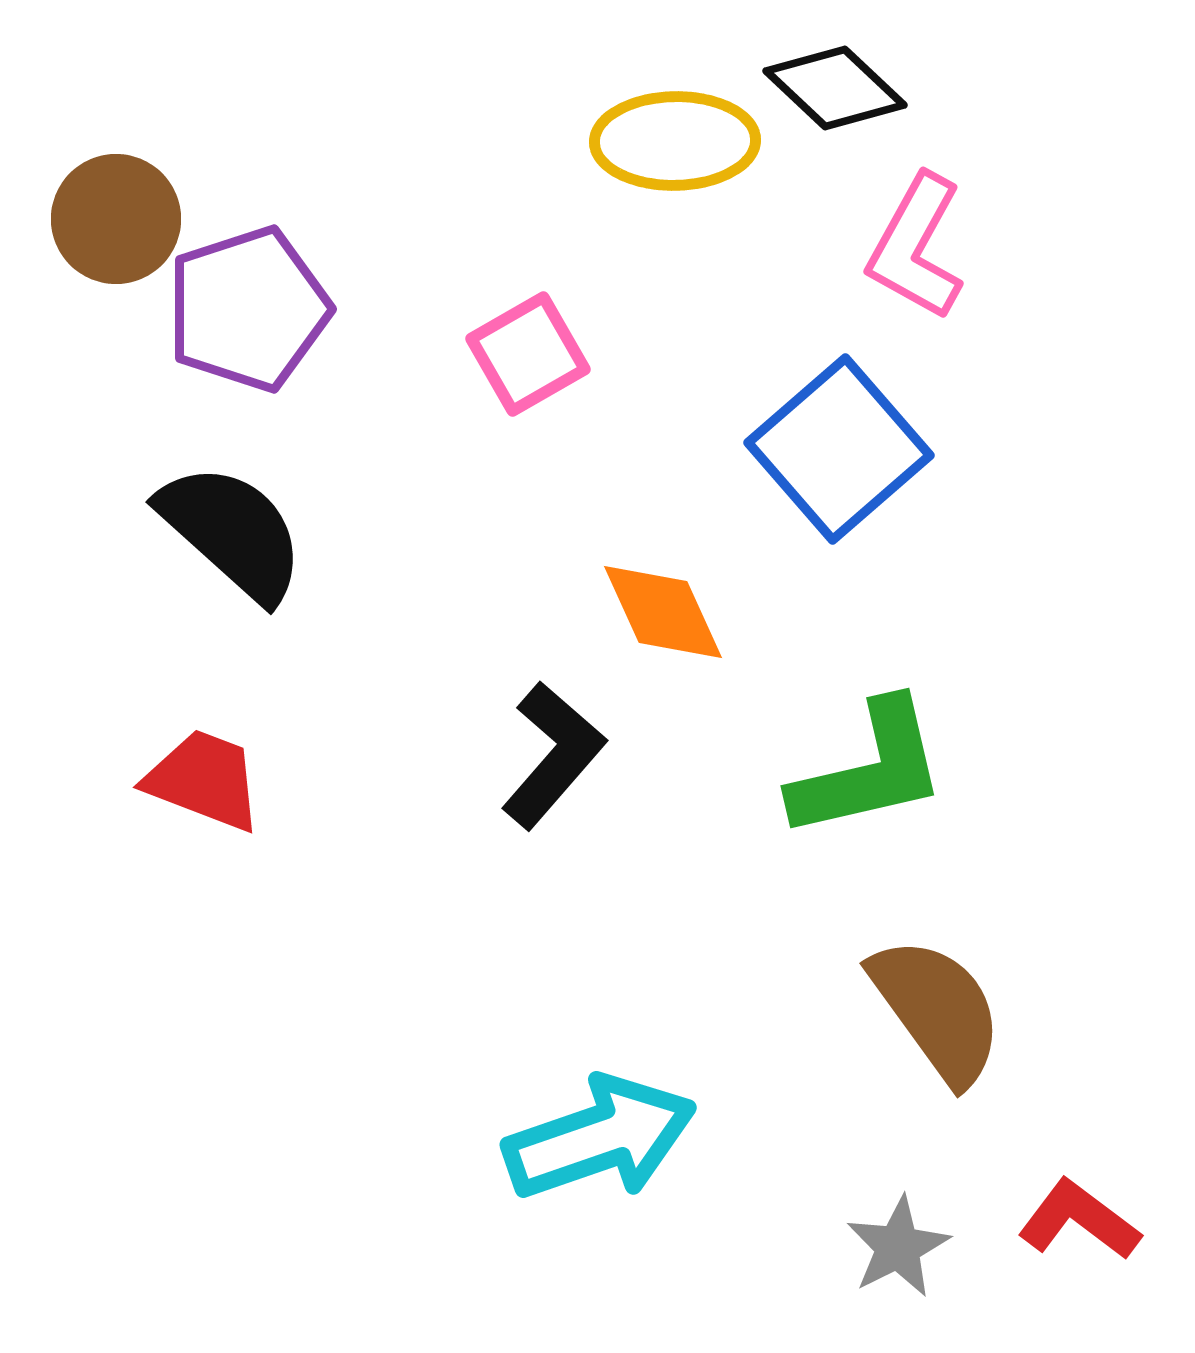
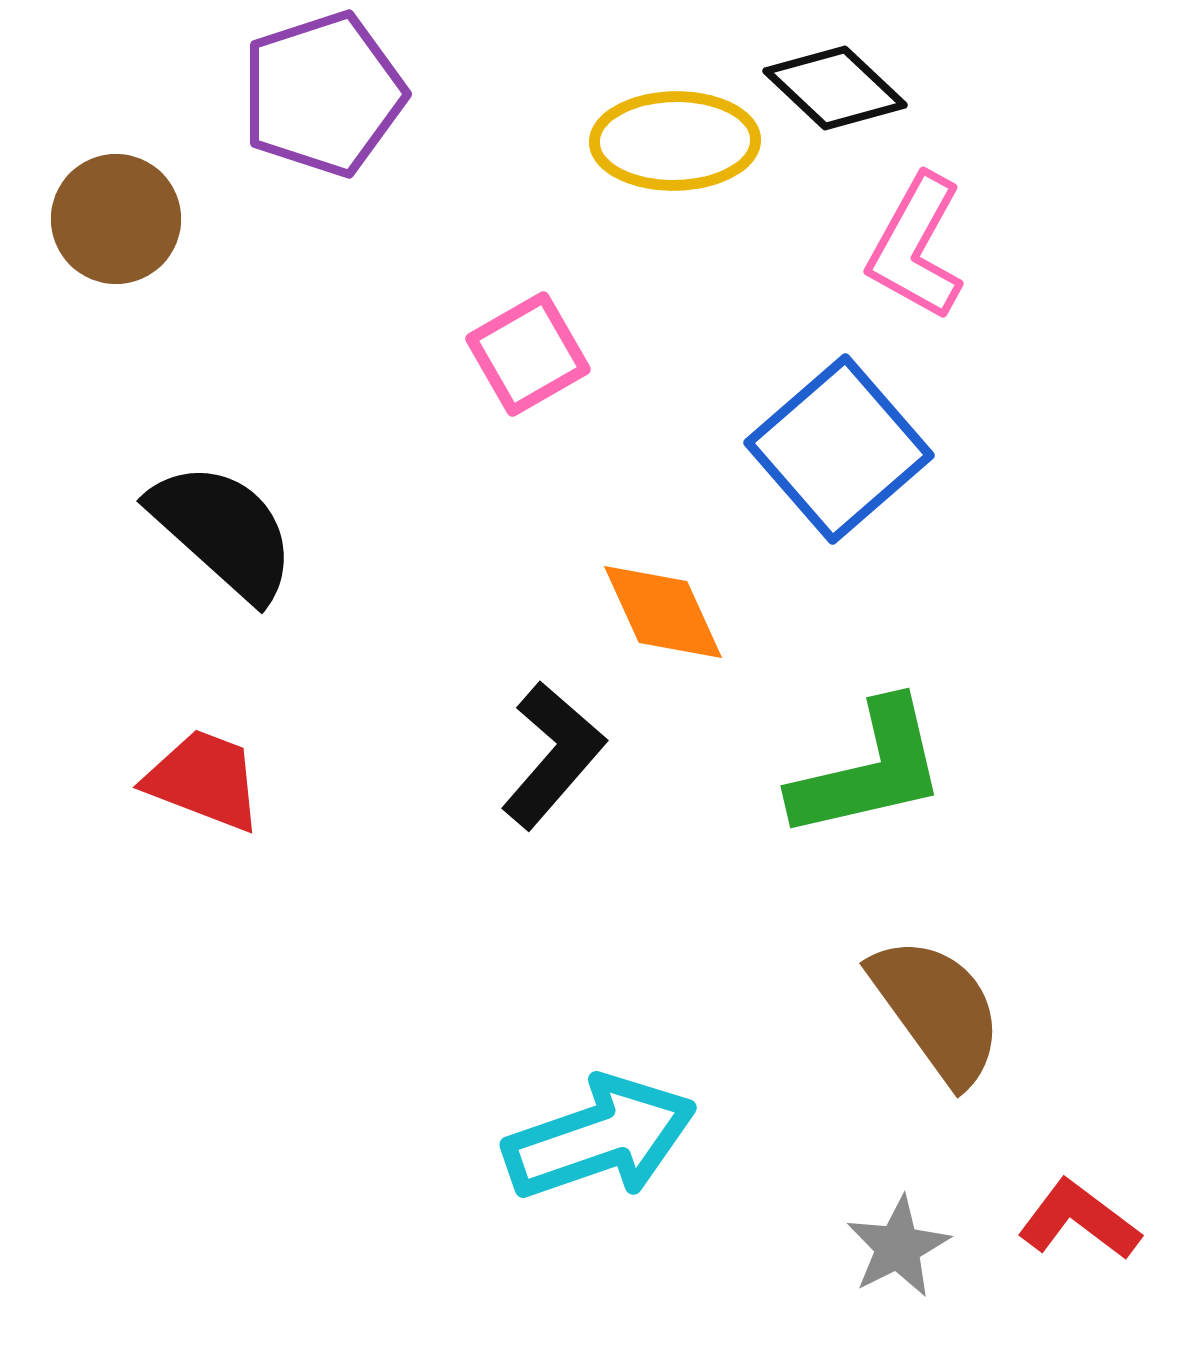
purple pentagon: moved 75 px right, 215 px up
black semicircle: moved 9 px left, 1 px up
